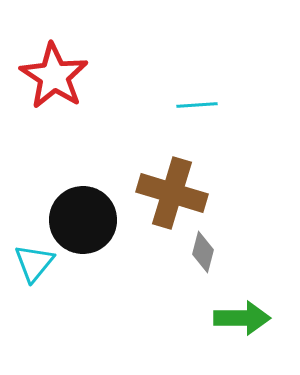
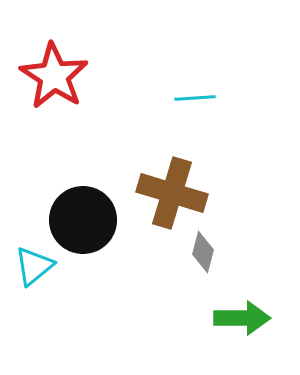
cyan line: moved 2 px left, 7 px up
cyan triangle: moved 3 px down; rotated 12 degrees clockwise
